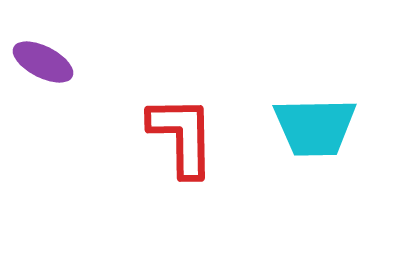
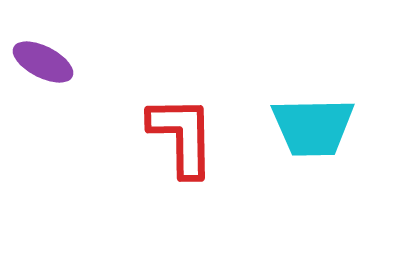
cyan trapezoid: moved 2 px left
